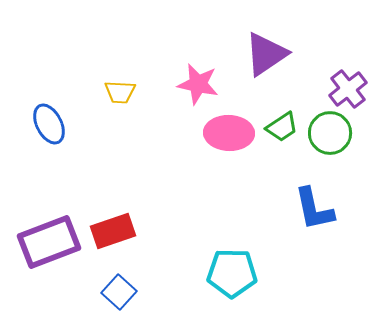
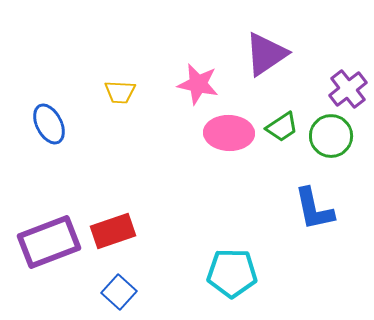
green circle: moved 1 px right, 3 px down
